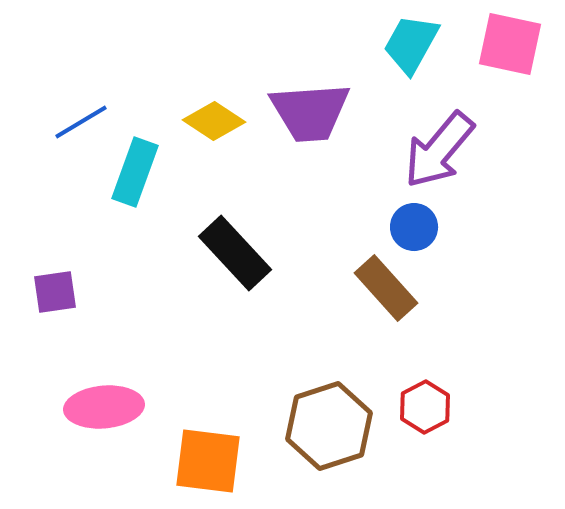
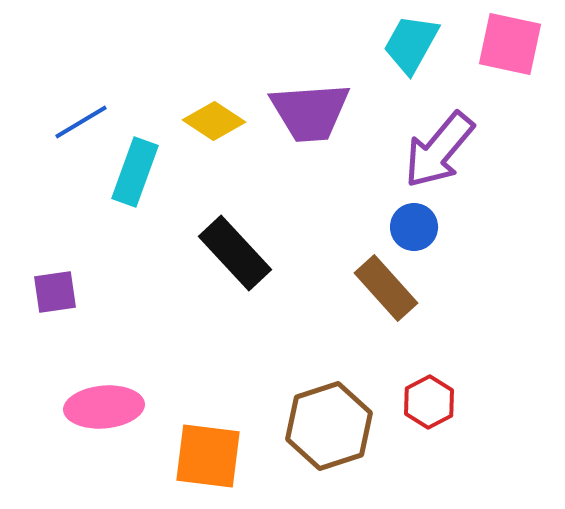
red hexagon: moved 4 px right, 5 px up
orange square: moved 5 px up
